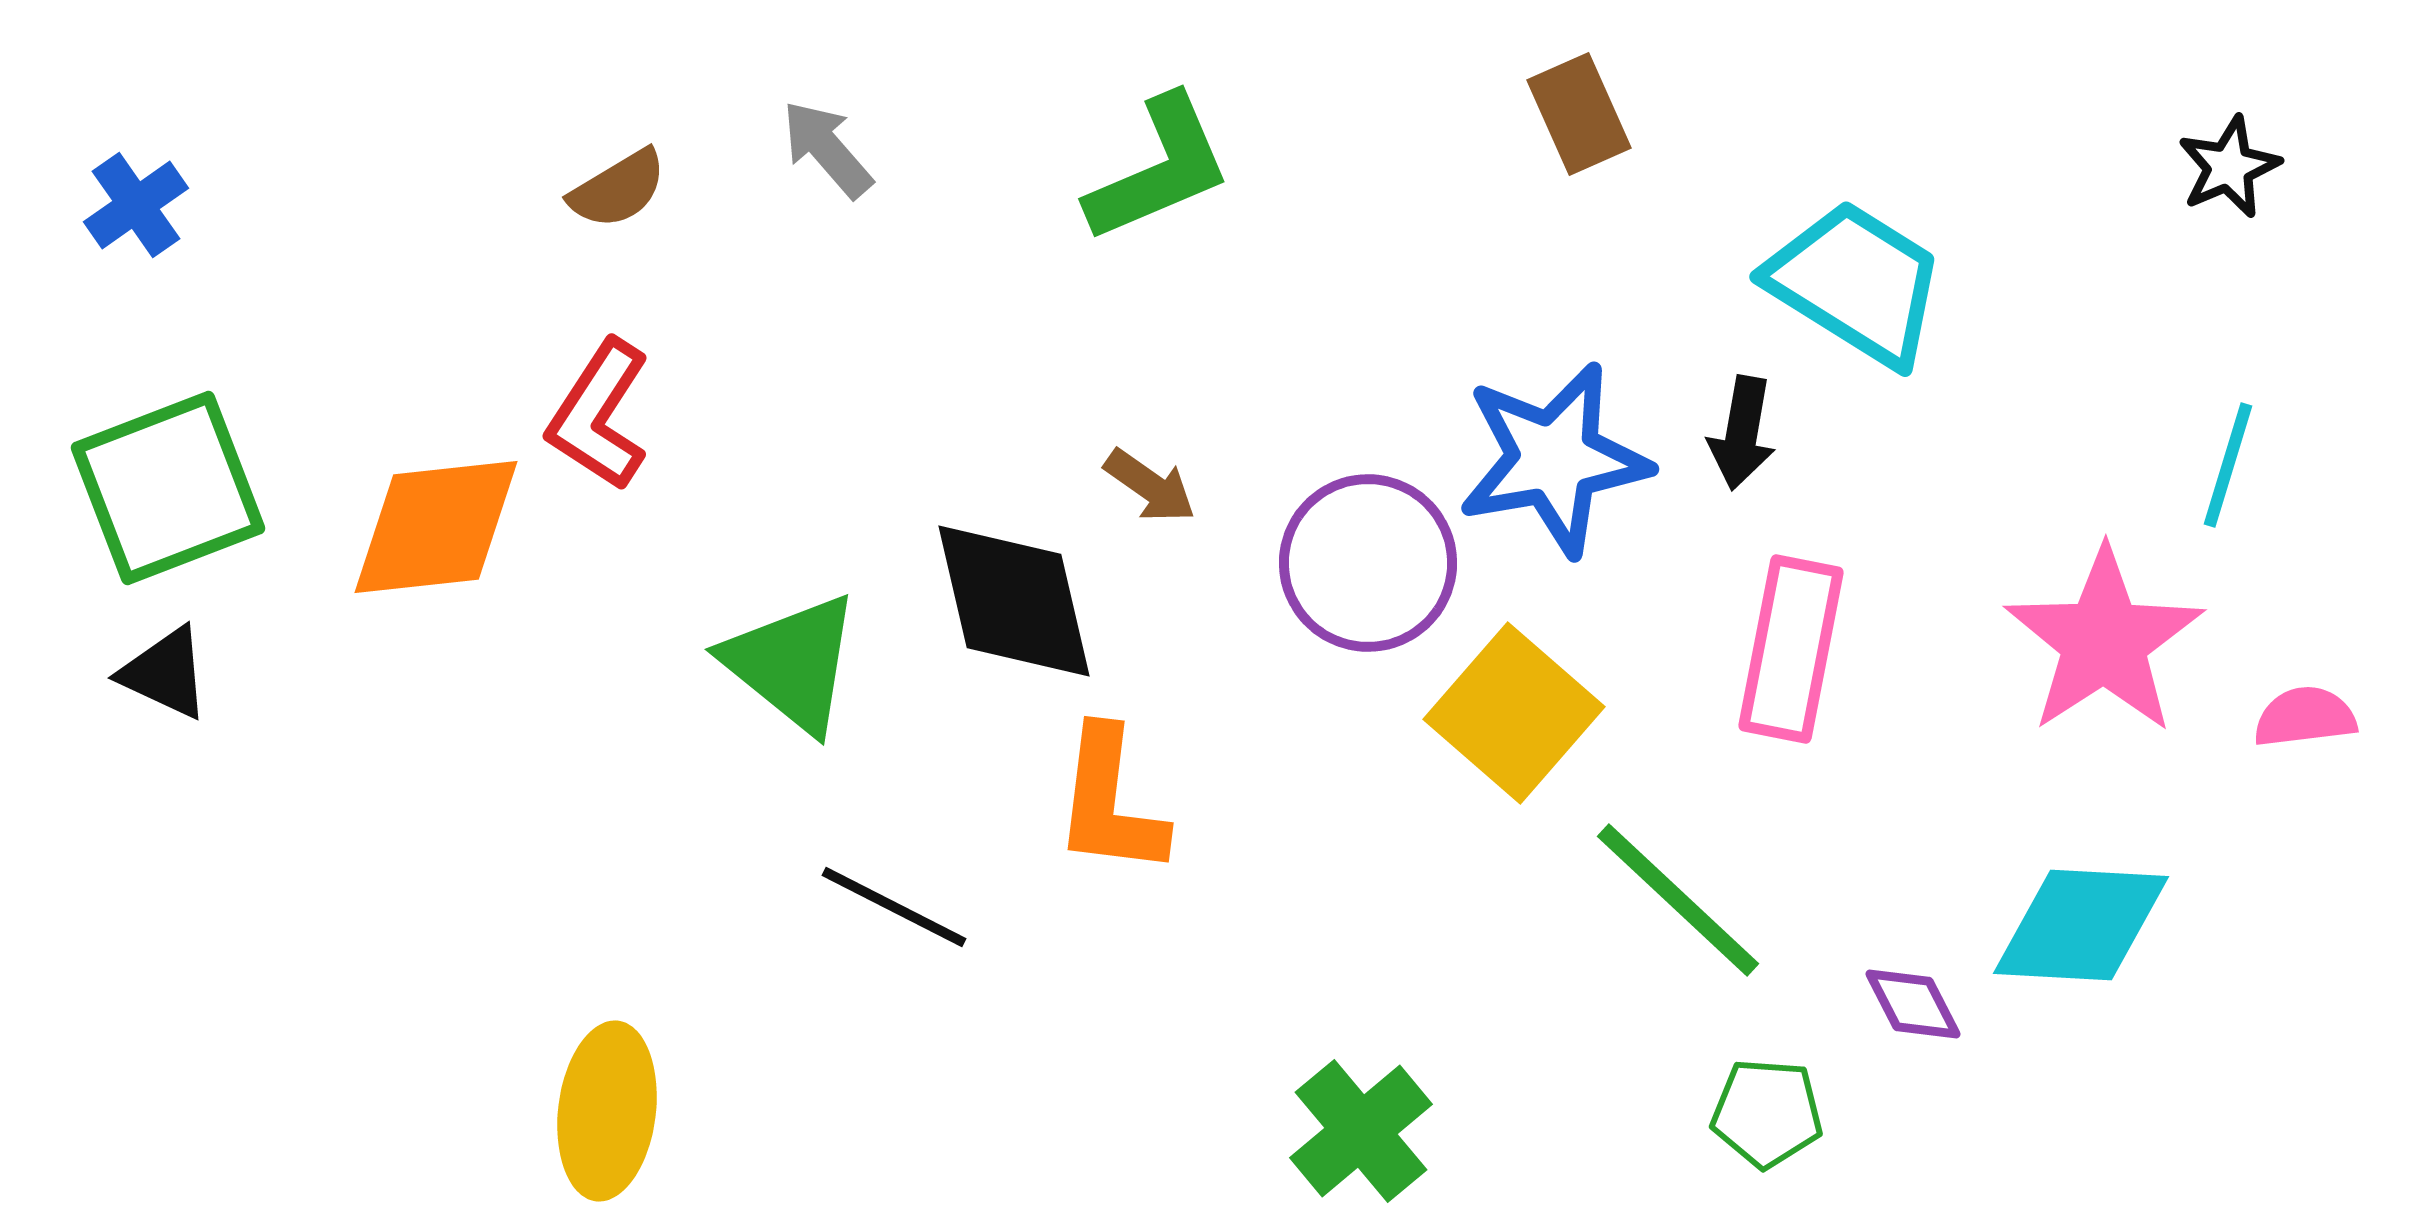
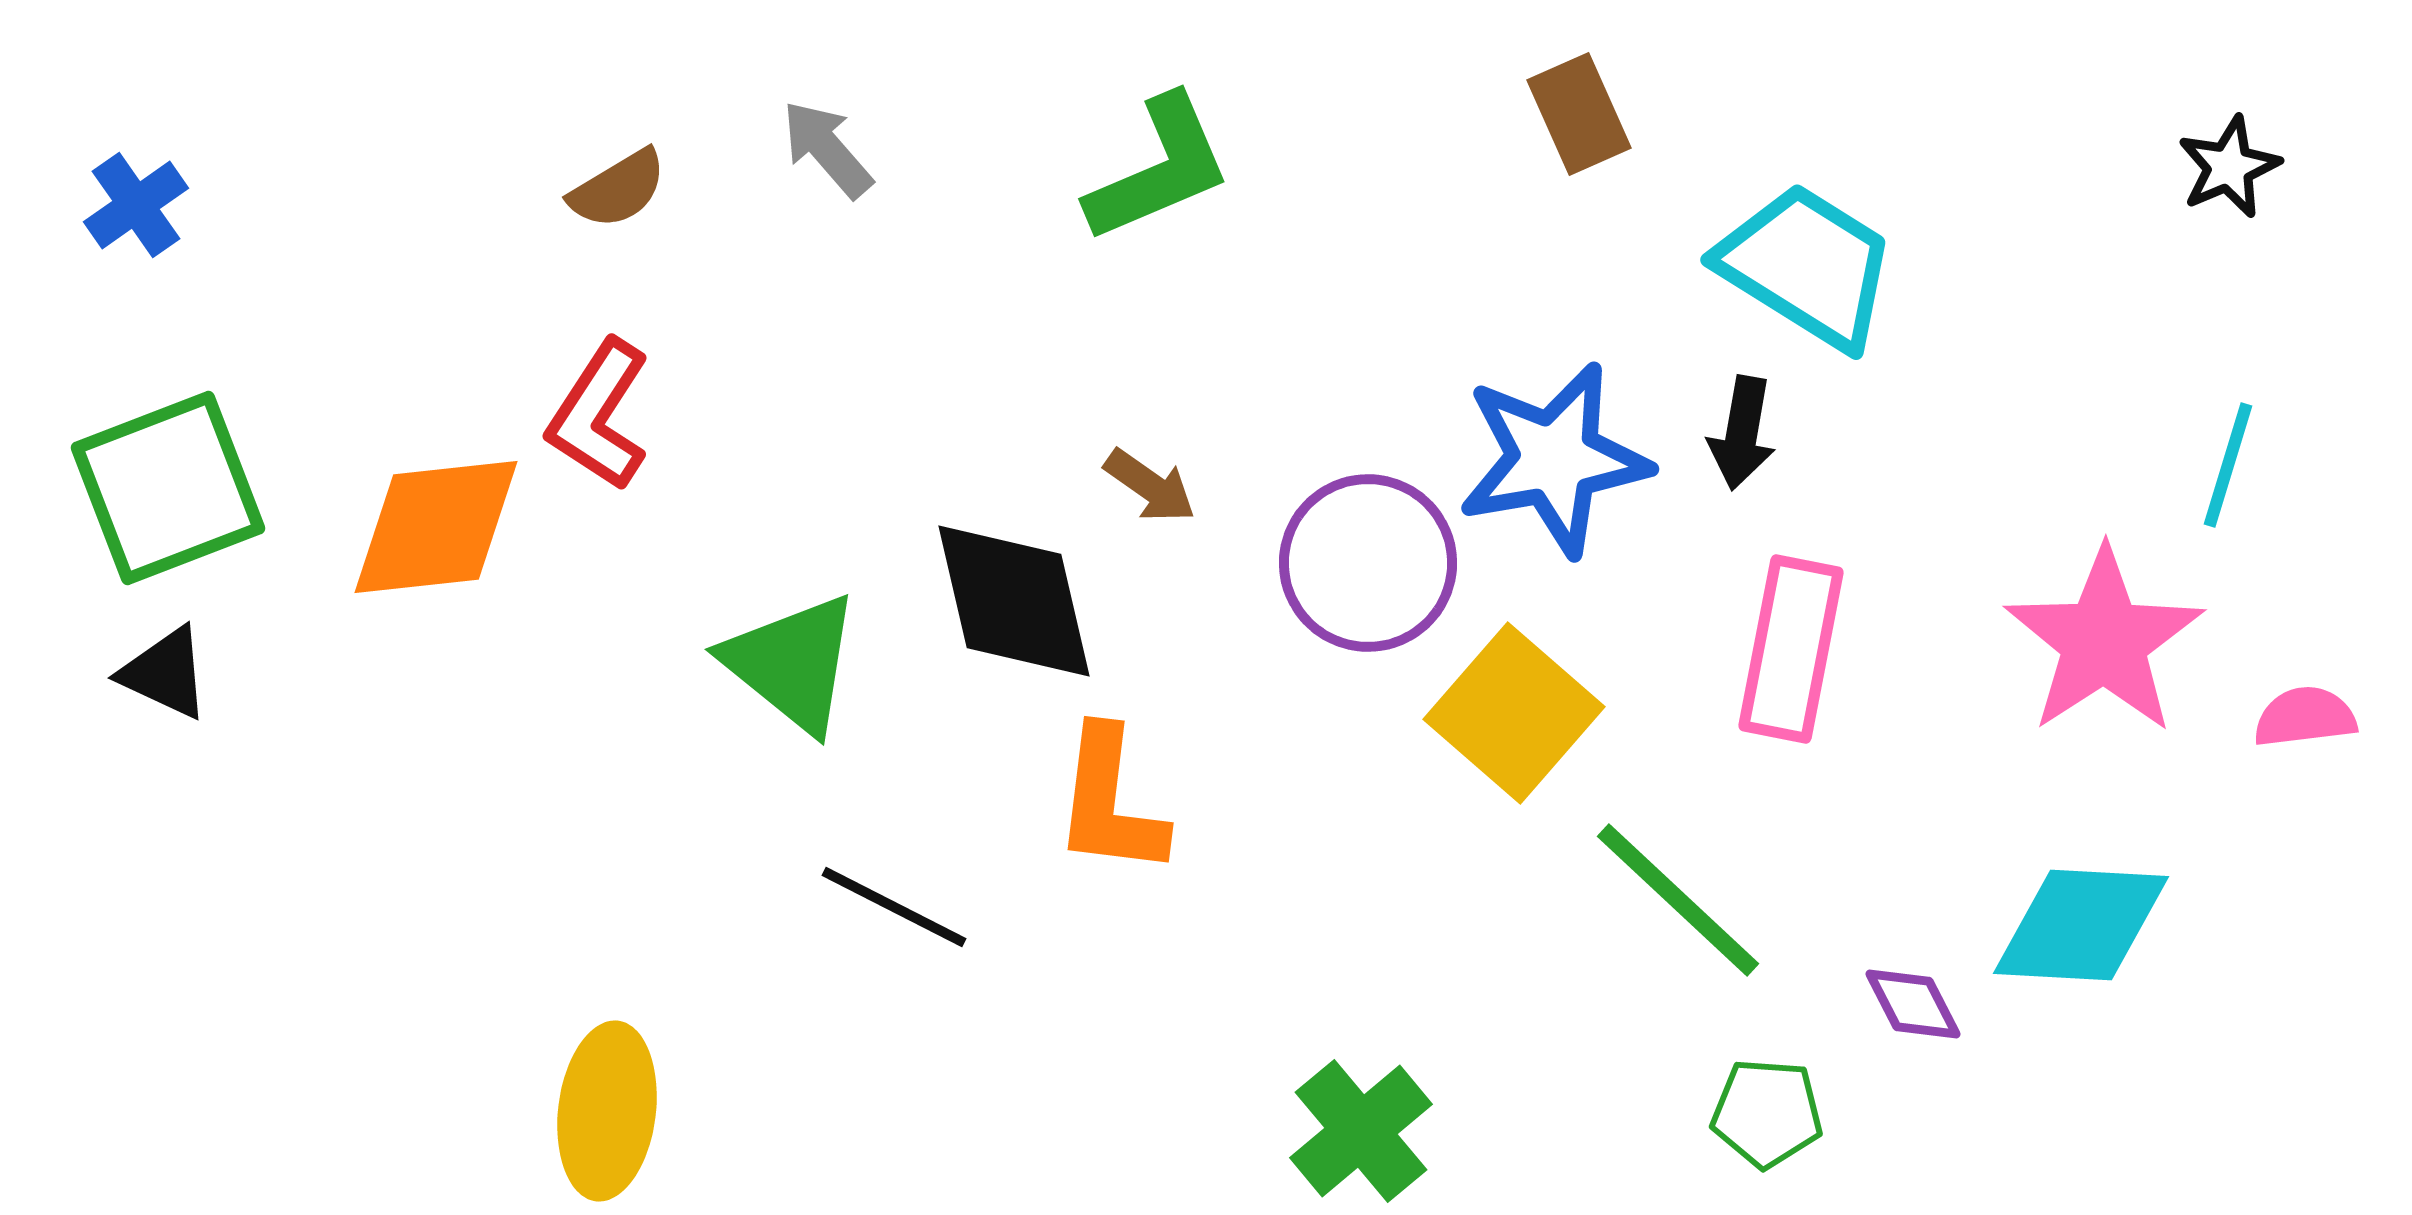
cyan trapezoid: moved 49 px left, 17 px up
